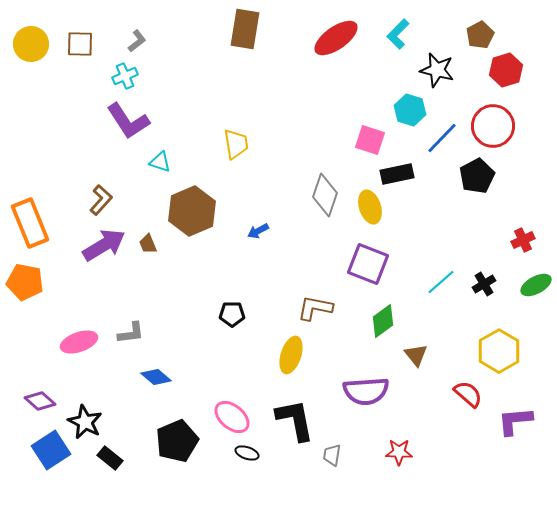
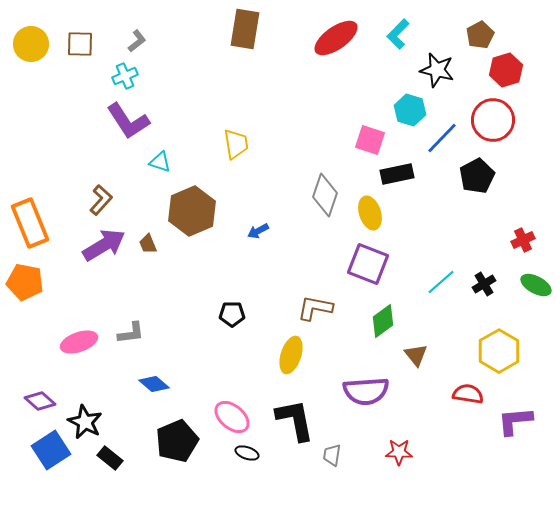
red circle at (493, 126): moved 6 px up
yellow ellipse at (370, 207): moved 6 px down
green ellipse at (536, 285): rotated 56 degrees clockwise
blue diamond at (156, 377): moved 2 px left, 7 px down
red semicircle at (468, 394): rotated 32 degrees counterclockwise
